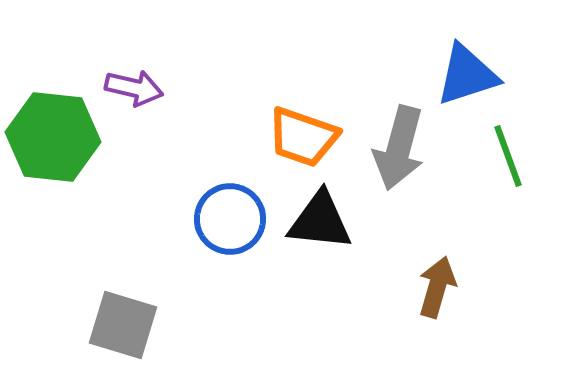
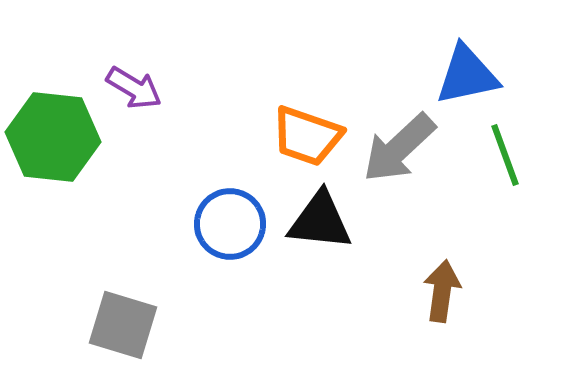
blue triangle: rotated 6 degrees clockwise
purple arrow: rotated 18 degrees clockwise
orange trapezoid: moved 4 px right, 1 px up
gray arrow: rotated 32 degrees clockwise
green line: moved 3 px left, 1 px up
blue circle: moved 5 px down
brown arrow: moved 5 px right, 4 px down; rotated 8 degrees counterclockwise
